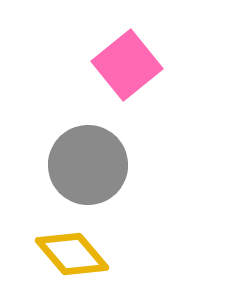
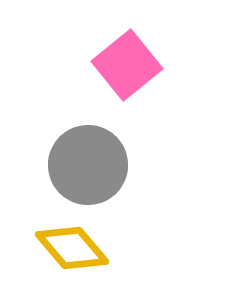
yellow diamond: moved 6 px up
